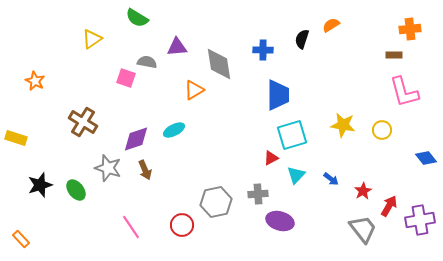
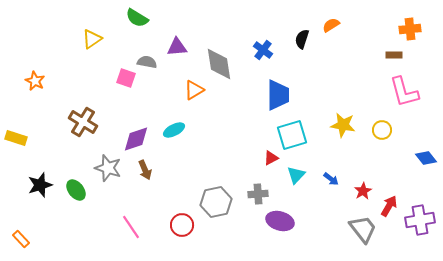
blue cross: rotated 36 degrees clockwise
